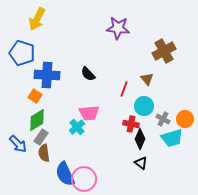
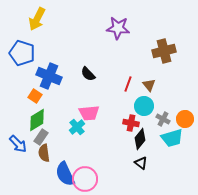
brown cross: rotated 15 degrees clockwise
blue cross: moved 2 px right, 1 px down; rotated 20 degrees clockwise
brown triangle: moved 2 px right, 6 px down
red line: moved 4 px right, 5 px up
red cross: moved 1 px up
black diamond: rotated 15 degrees clockwise
pink circle: moved 1 px right
